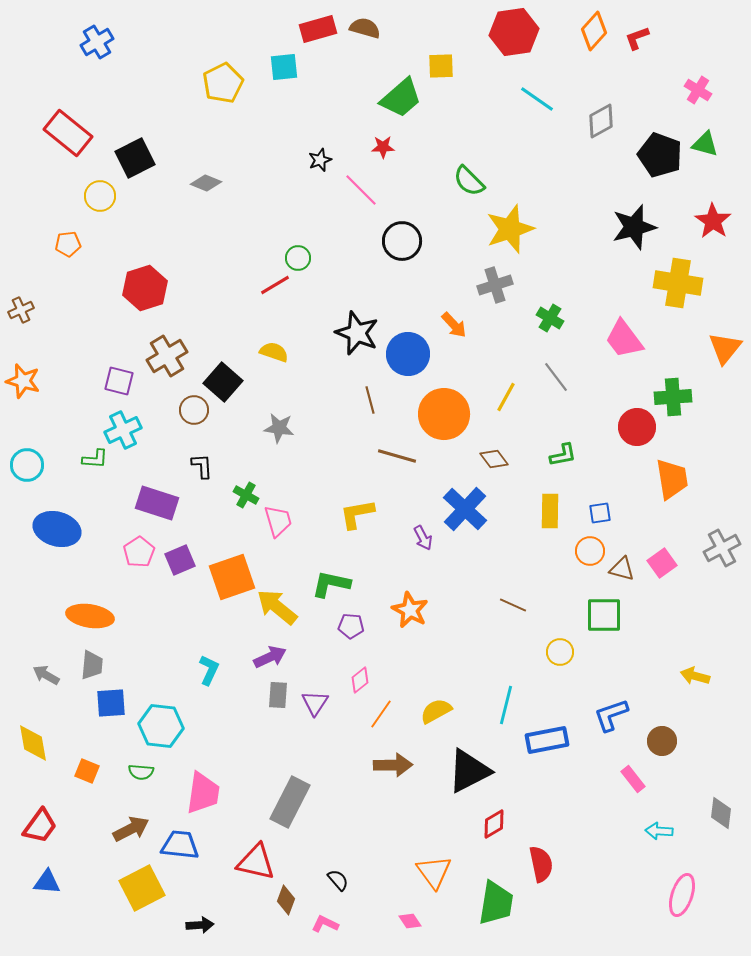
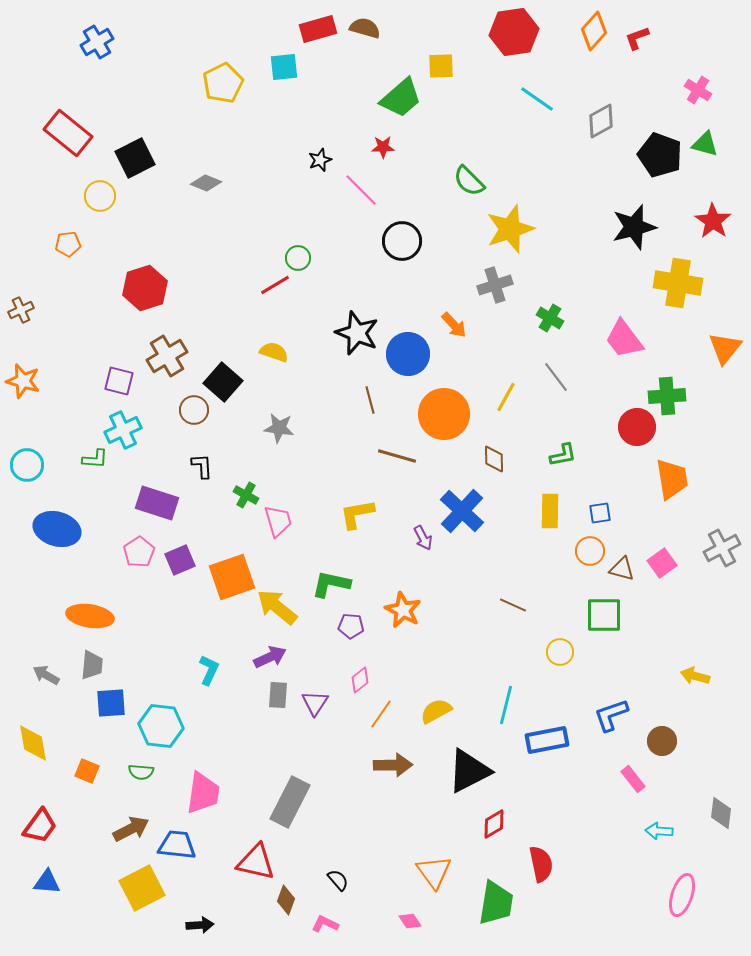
green cross at (673, 397): moved 6 px left, 1 px up
brown diamond at (494, 459): rotated 36 degrees clockwise
blue cross at (465, 509): moved 3 px left, 2 px down
orange star at (410, 610): moved 7 px left
blue trapezoid at (180, 845): moved 3 px left
